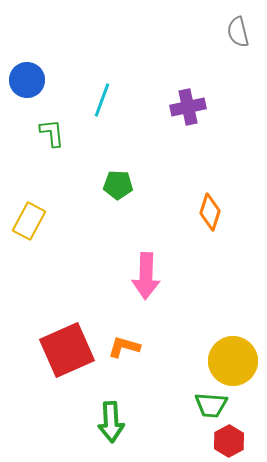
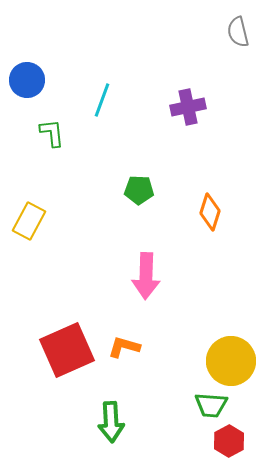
green pentagon: moved 21 px right, 5 px down
yellow circle: moved 2 px left
